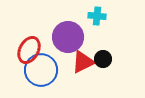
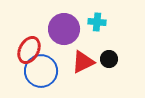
cyan cross: moved 6 px down
purple circle: moved 4 px left, 8 px up
black circle: moved 6 px right
blue circle: moved 1 px down
